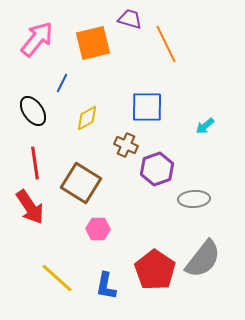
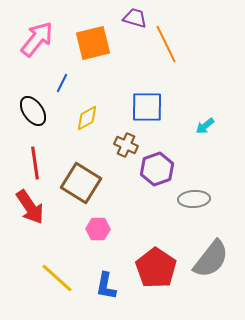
purple trapezoid: moved 5 px right, 1 px up
gray semicircle: moved 8 px right
red pentagon: moved 1 px right, 2 px up
